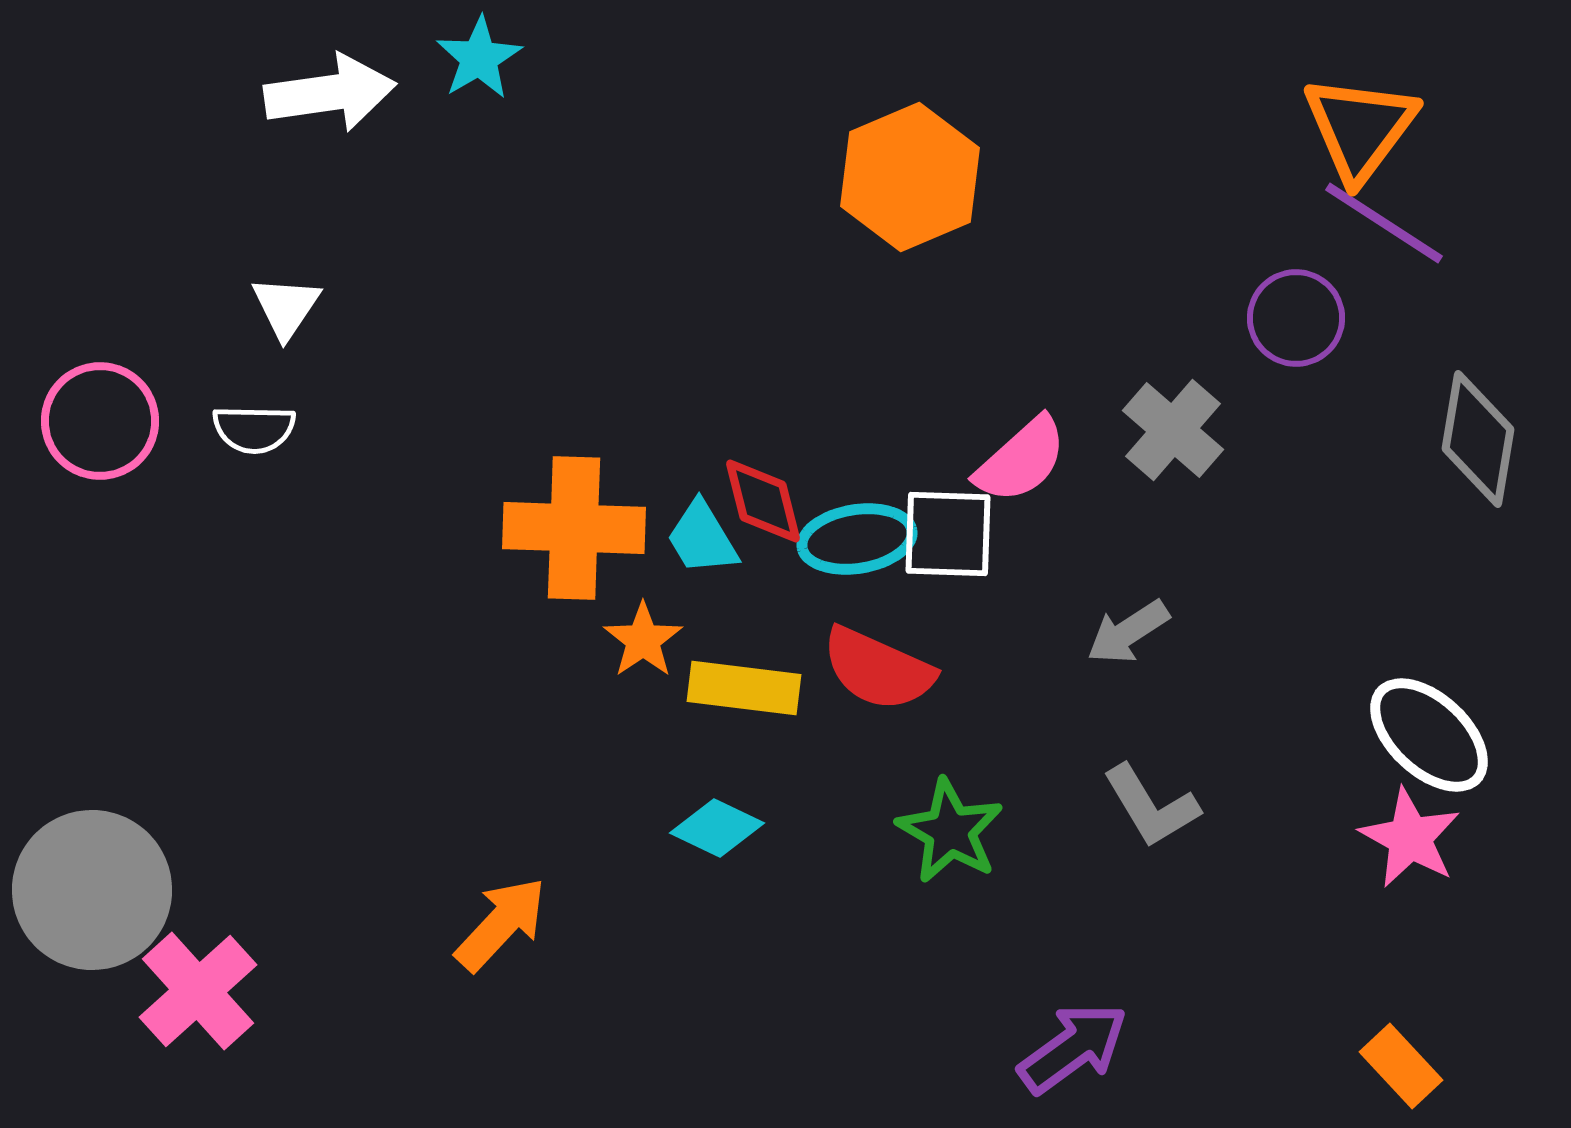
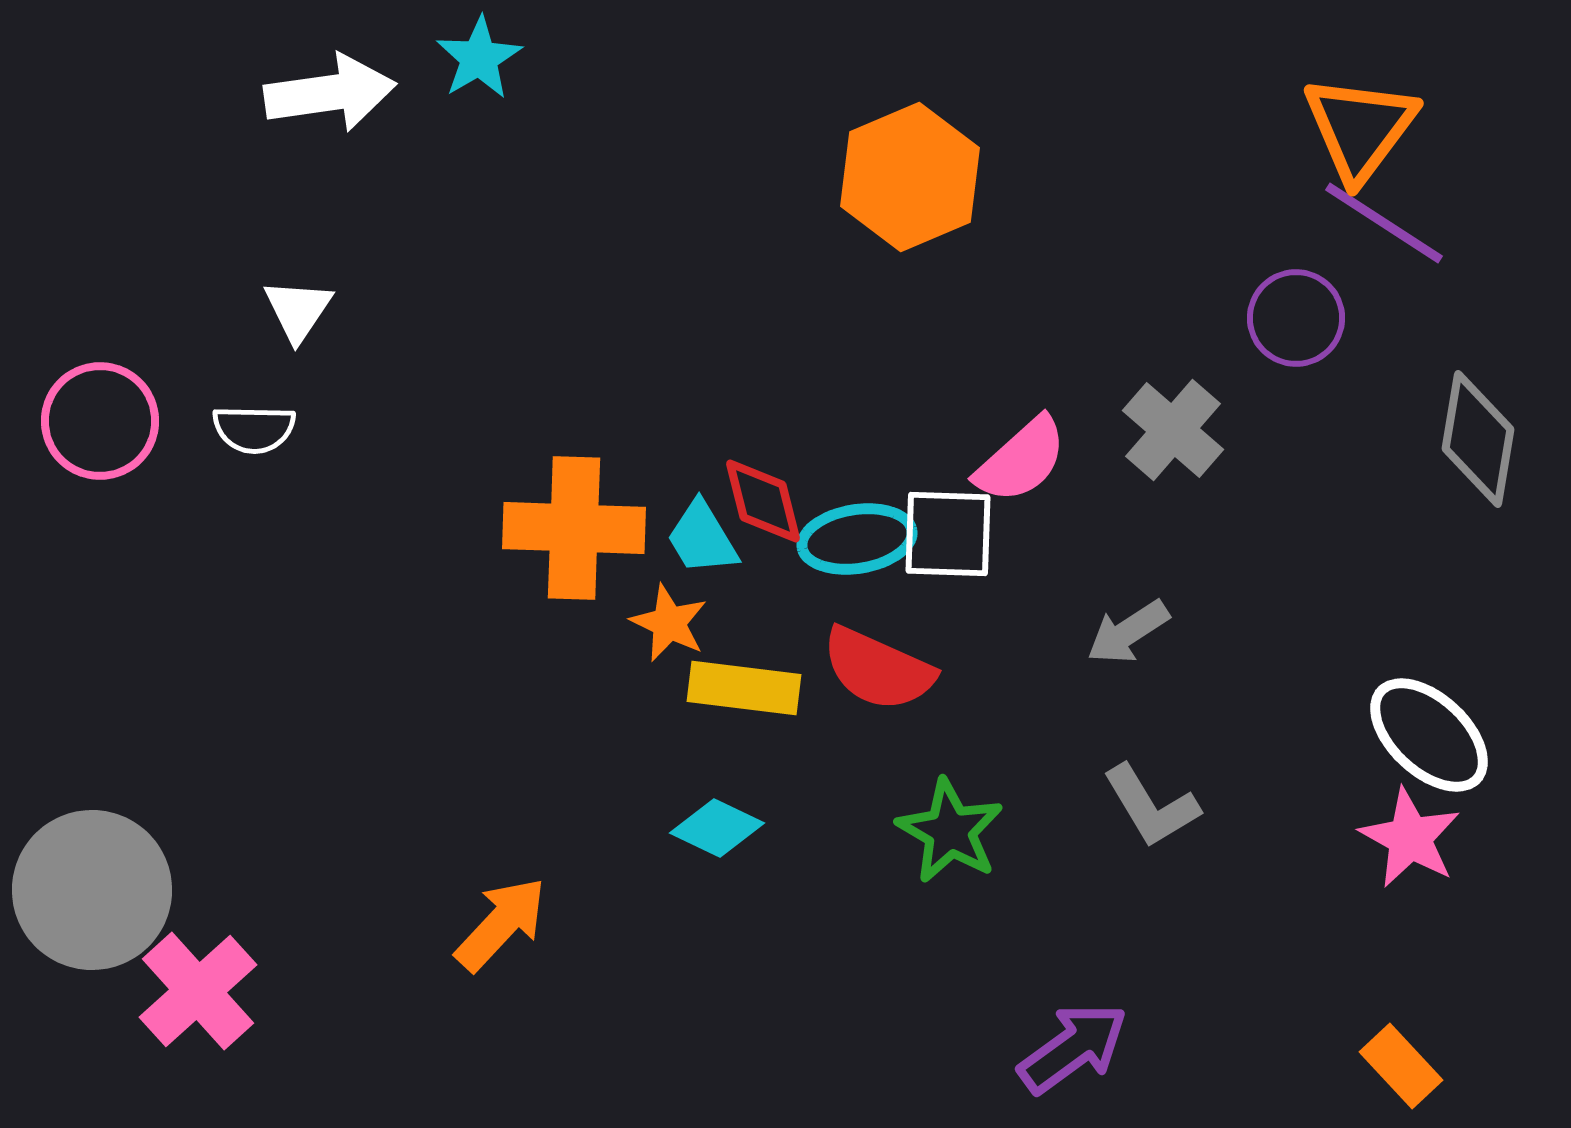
white triangle: moved 12 px right, 3 px down
orange star: moved 26 px right, 17 px up; rotated 12 degrees counterclockwise
